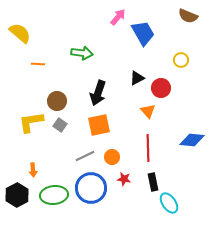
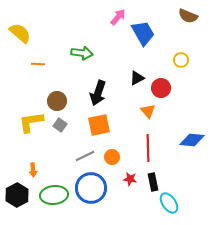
red star: moved 6 px right
